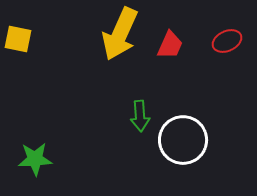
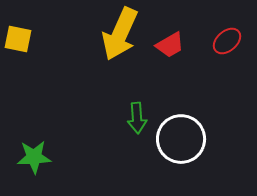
red ellipse: rotated 16 degrees counterclockwise
red trapezoid: rotated 36 degrees clockwise
green arrow: moved 3 px left, 2 px down
white circle: moved 2 px left, 1 px up
green star: moved 1 px left, 2 px up
